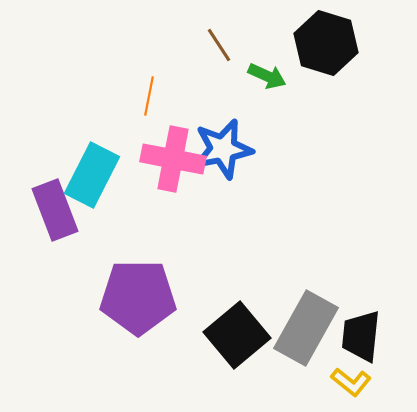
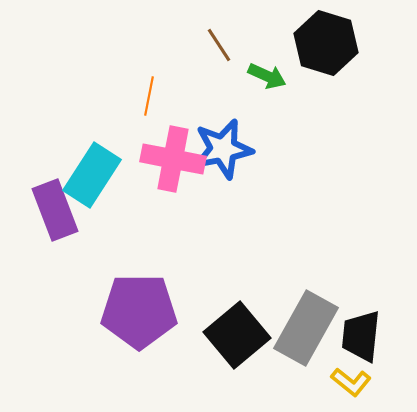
cyan rectangle: rotated 6 degrees clockwise
purple pentagon: moved 1 px right, 14 px down
